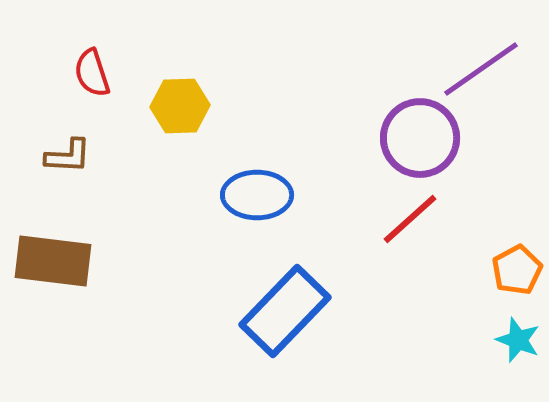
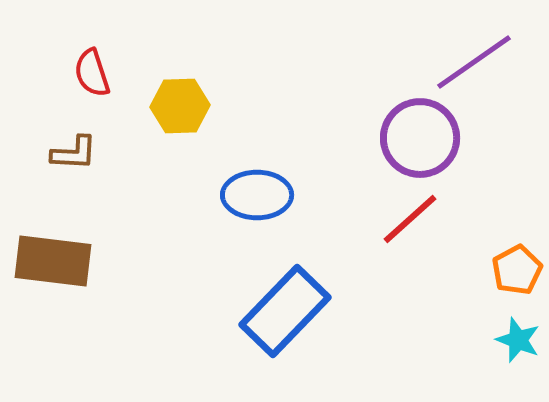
purple line: moved 7 px left, 7 px up
brown L-shape: moved 6 px right, 3 px up
